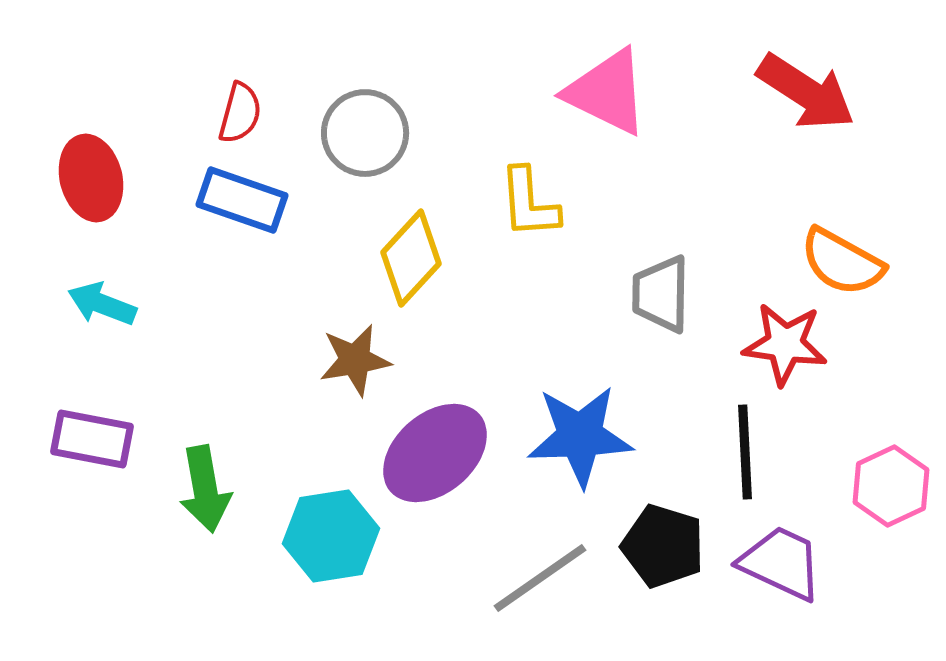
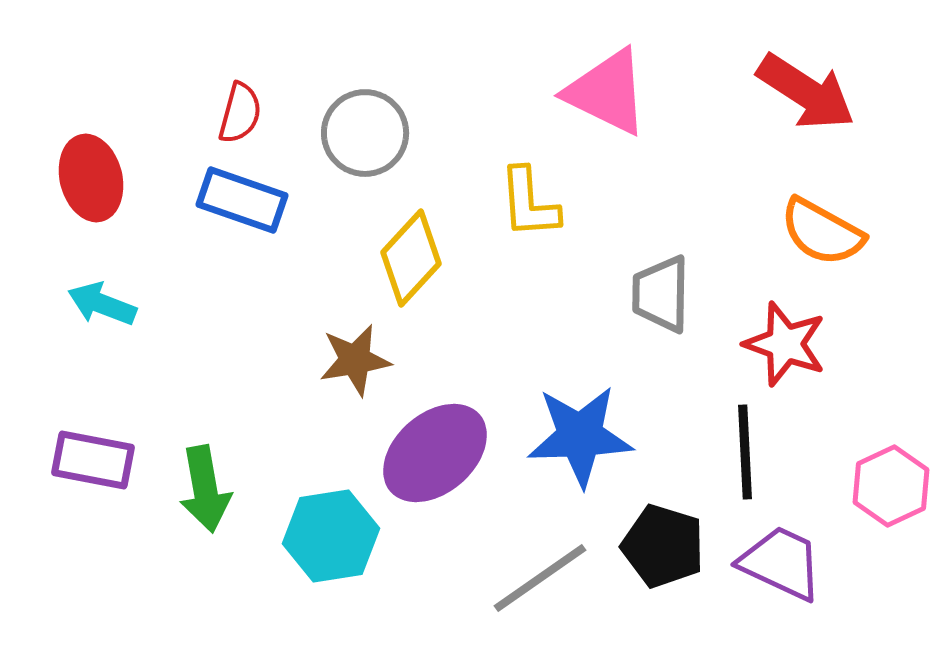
orange semicircle: moved 20 px left, 30 px up
red star: rotated 12 degrees clockwise
purple rectangle: moved 1 px right, 21 px down
